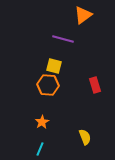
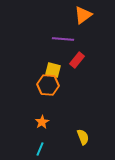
purple line: rotated 10 degrees counterclockwise
yellow square: moved 1 px left, 4 px down
red rectangle: moved 18 px left, 25 px up; rotated 56 degrees clockwise
yellow semicircle: moved 2 px left
